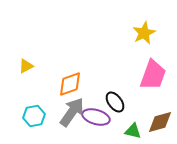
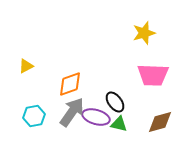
yellow star: rotated 10 degrees clockwise
pink trapezoid: rotated 72 degrees clockwise
green triangle: moved 14 px left, 7 px up
